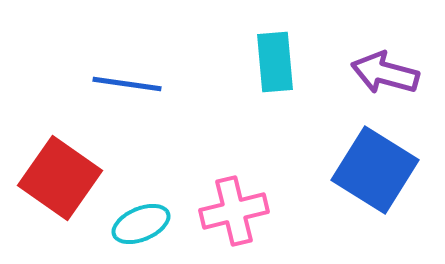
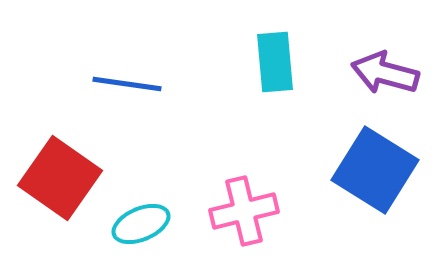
pink cross: moved 10 px right
